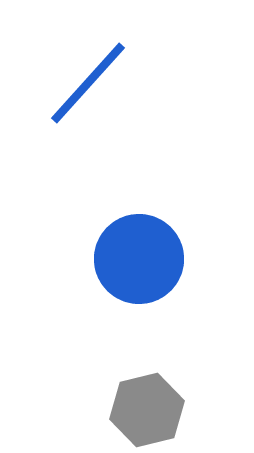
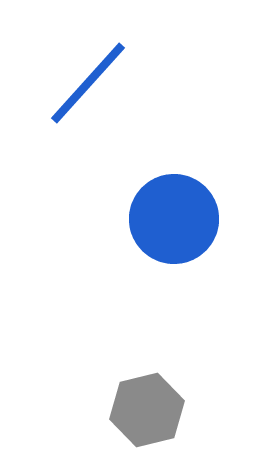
blue circle: moved 35 px right, 40 px up
